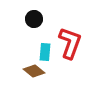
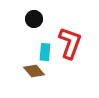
brown diamond: rotated 10 degrees clockwise
